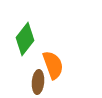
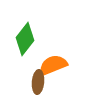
orange semicircle: rotated 92 degrees counterclockwise
